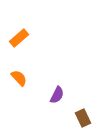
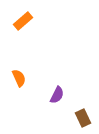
orange rectangle: moved 4 px right, 17 px up
orange semicircle: rotated 18 degrees clockwise
